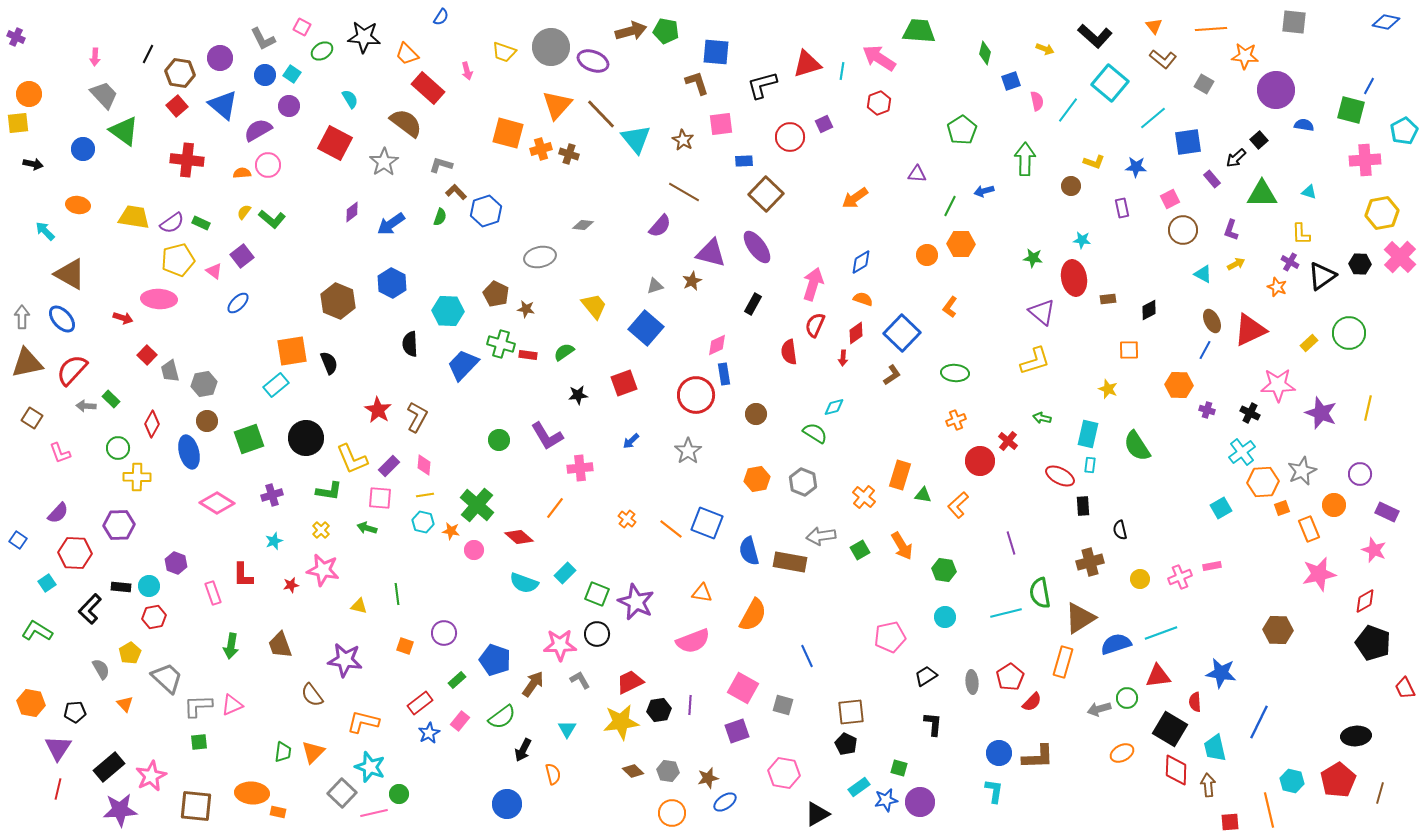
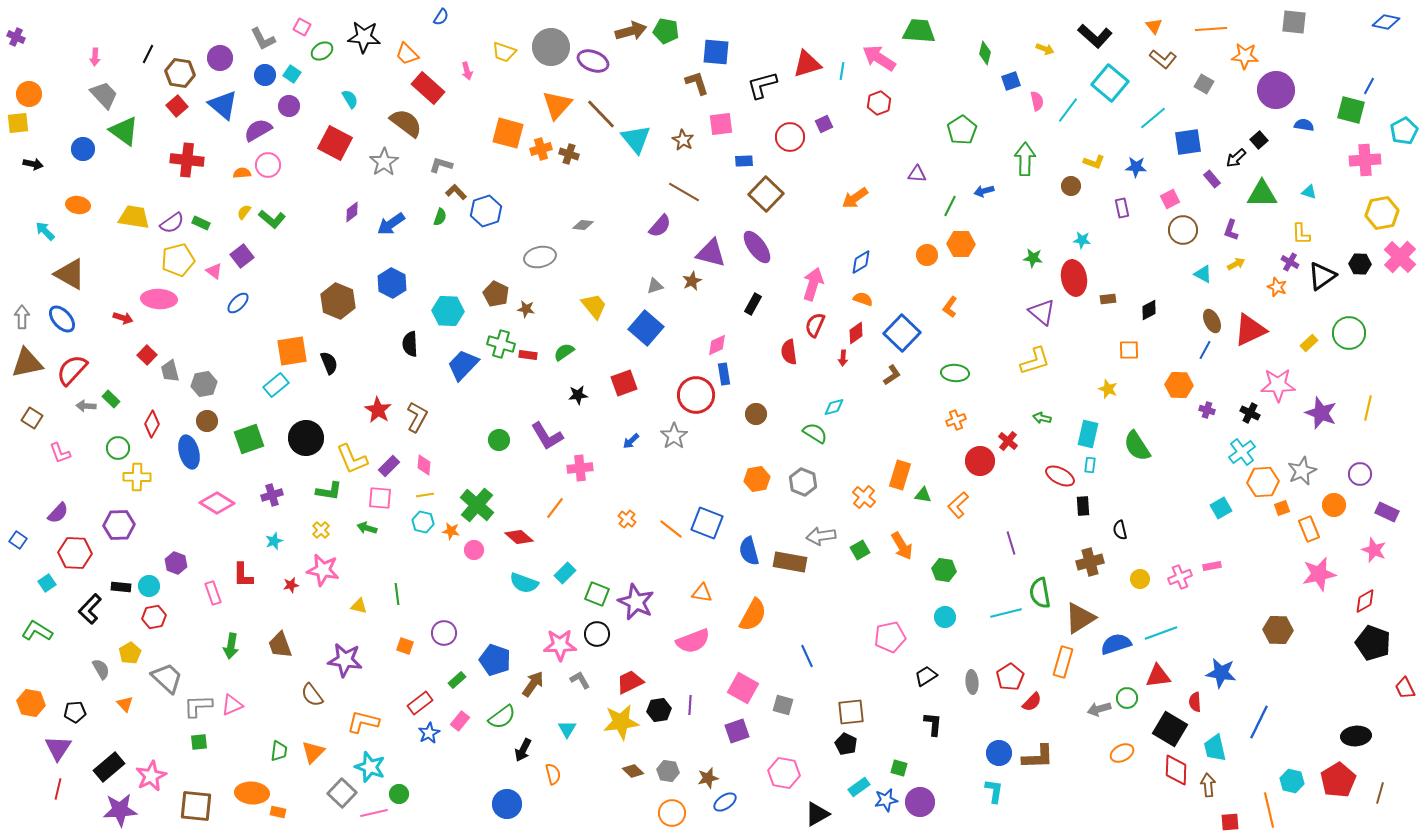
gray star at (688, 451): moved 14 px left, 15 px up
green trapezoid at (283, 752): moved 4 px left, 1 px up
